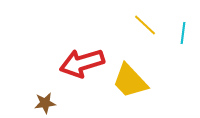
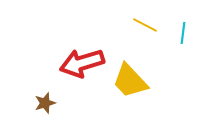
yellow line: rotated 15 degrees counterclockwise
brown star: rotated 10 degrees counterclockwise
